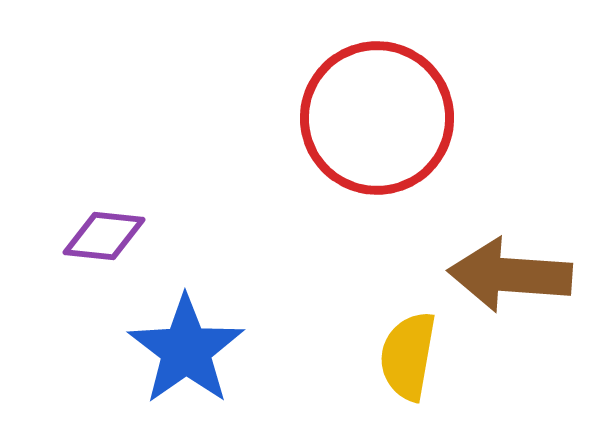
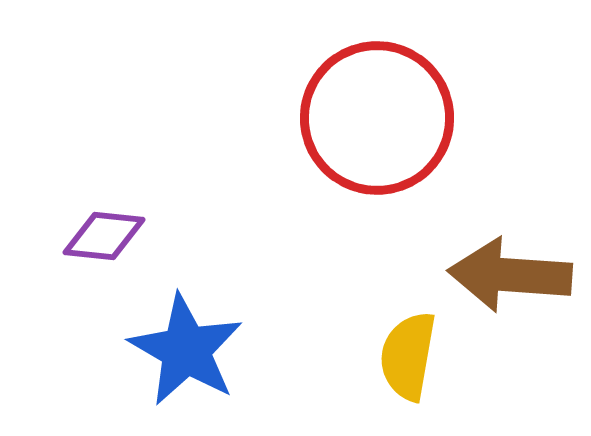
blue star: rotated 7 degrees counterclockwise
